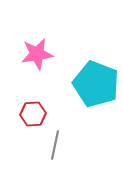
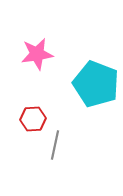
red hexagon: moved 5 px down
